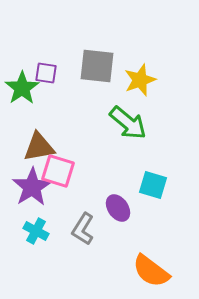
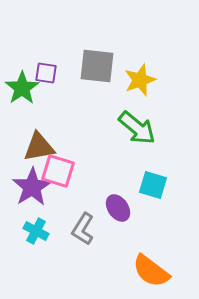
green arrow: moved 9 px right, 5 px down
